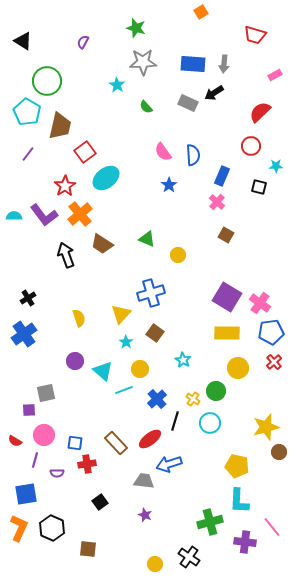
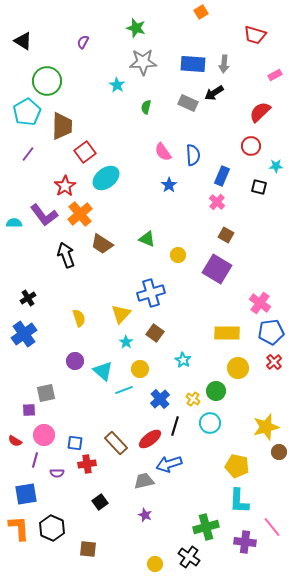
green semicircle at (146, 107): rotated 56 degrees clockwise
cyan pentagon at (27, 112): rotated 12 degrees clockwise
brown trapezoid at (60, 126): moved 2 px right; rotated 12 degrees counterclockwise
cyan semicircle at (14, 216): moved 7 px down
purple square at (227, 297): moved 10 px left, 28 px up
blue cross at (157, 399): moved 3 px right
black line at (175, 421): moved 5 px down
gray trapezoid at (144, 481): rotated 20 degrees counterclockwise
green cross at (210, 522): moved 4 px left, 5 px down
orange L-shape at (19, 528): rotated 28 degrees counterclockwise
